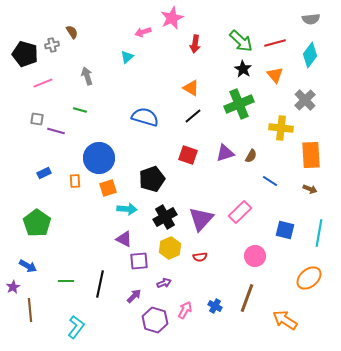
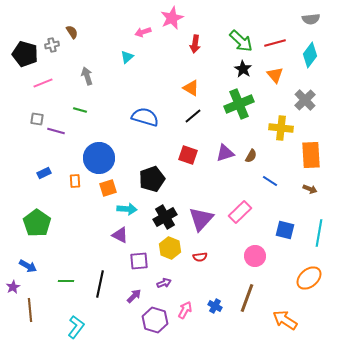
purple triangle at (124, 239): moved 4 px left, 4 px up
yellow hexagon at (170, 248): rotated 15 degrees counterclockwise
